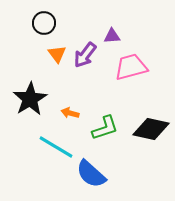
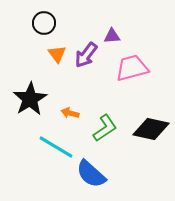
purple arrow: moved 1 px right
pink trapezoid: moved 1 px right, 1 px down
green L-shape: rotated 16 degrees counterclockwise
